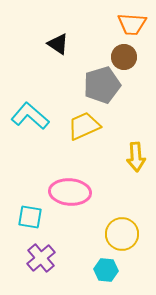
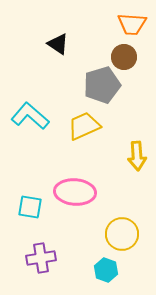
yellow arrow: moved 1 px right, 1 px up
pink ellipse: moved 5 px right
cyan square: moved 10 px up
purple cross: rotated 32 degrees clockwise
cyan hexagon: rotated 15 degrees clockwise
